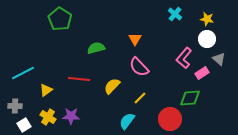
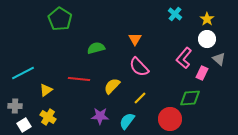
yellow star: rotated 24 degrees clockwise
pink rectangle: rotated 32 degrees counterclockwise
purple star: moved 29 px right
